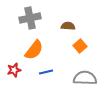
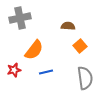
gray cross: moved 10 px left
gray semicircle: rotated 80 degrees clockwise
